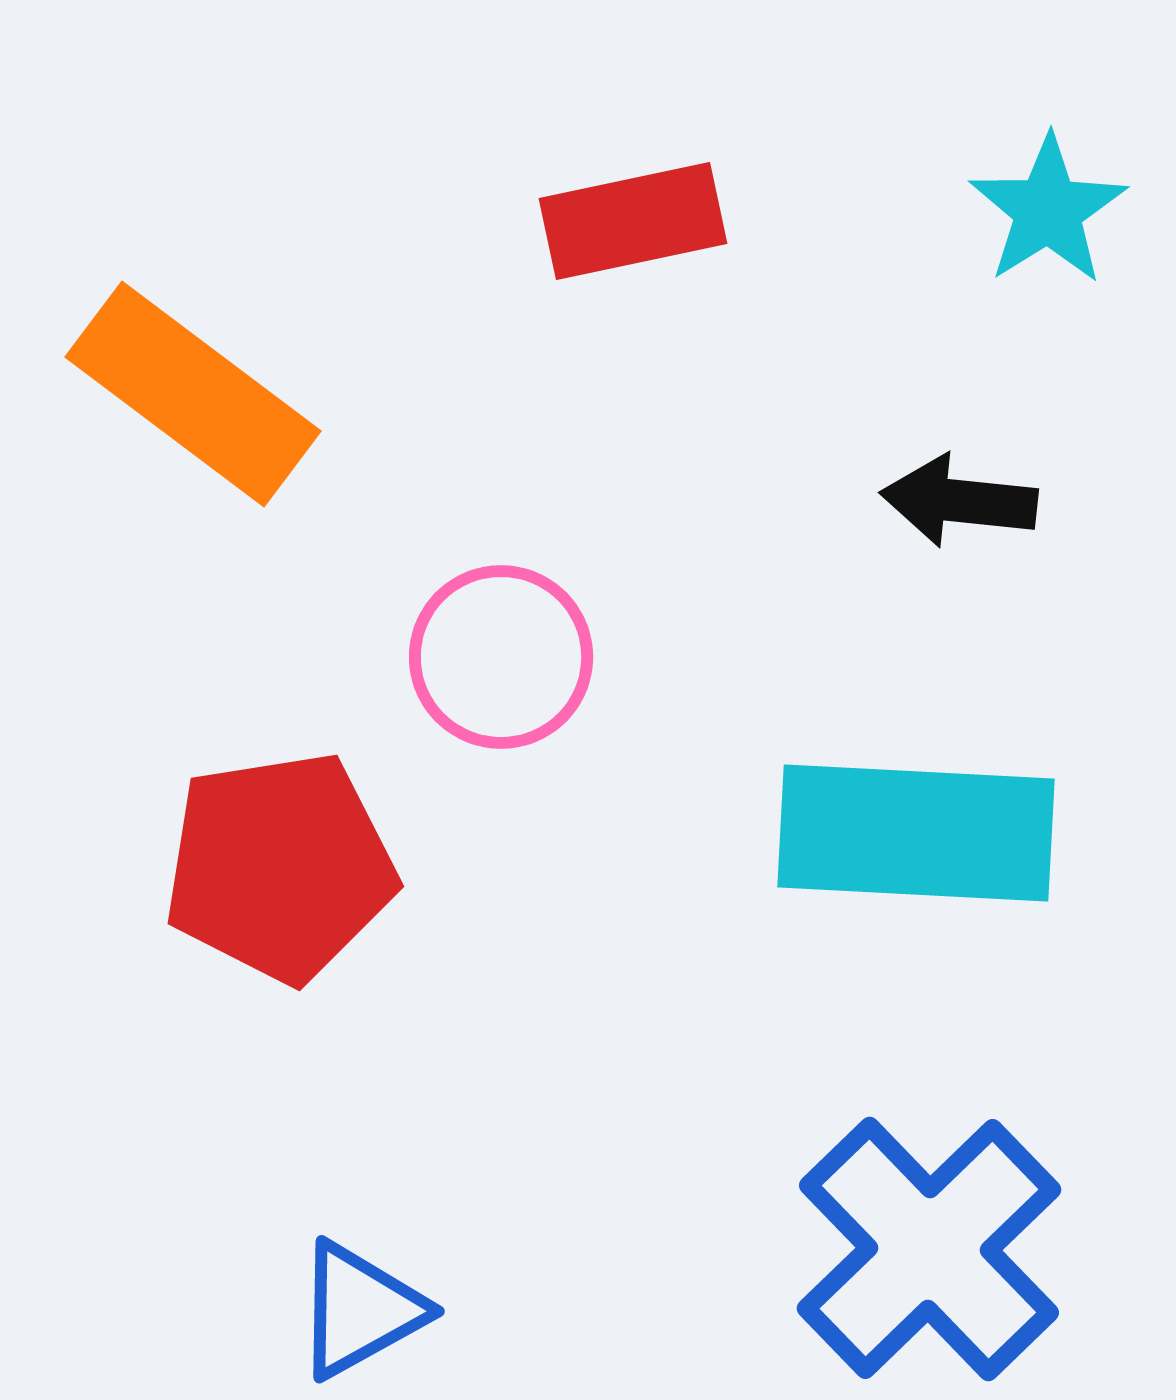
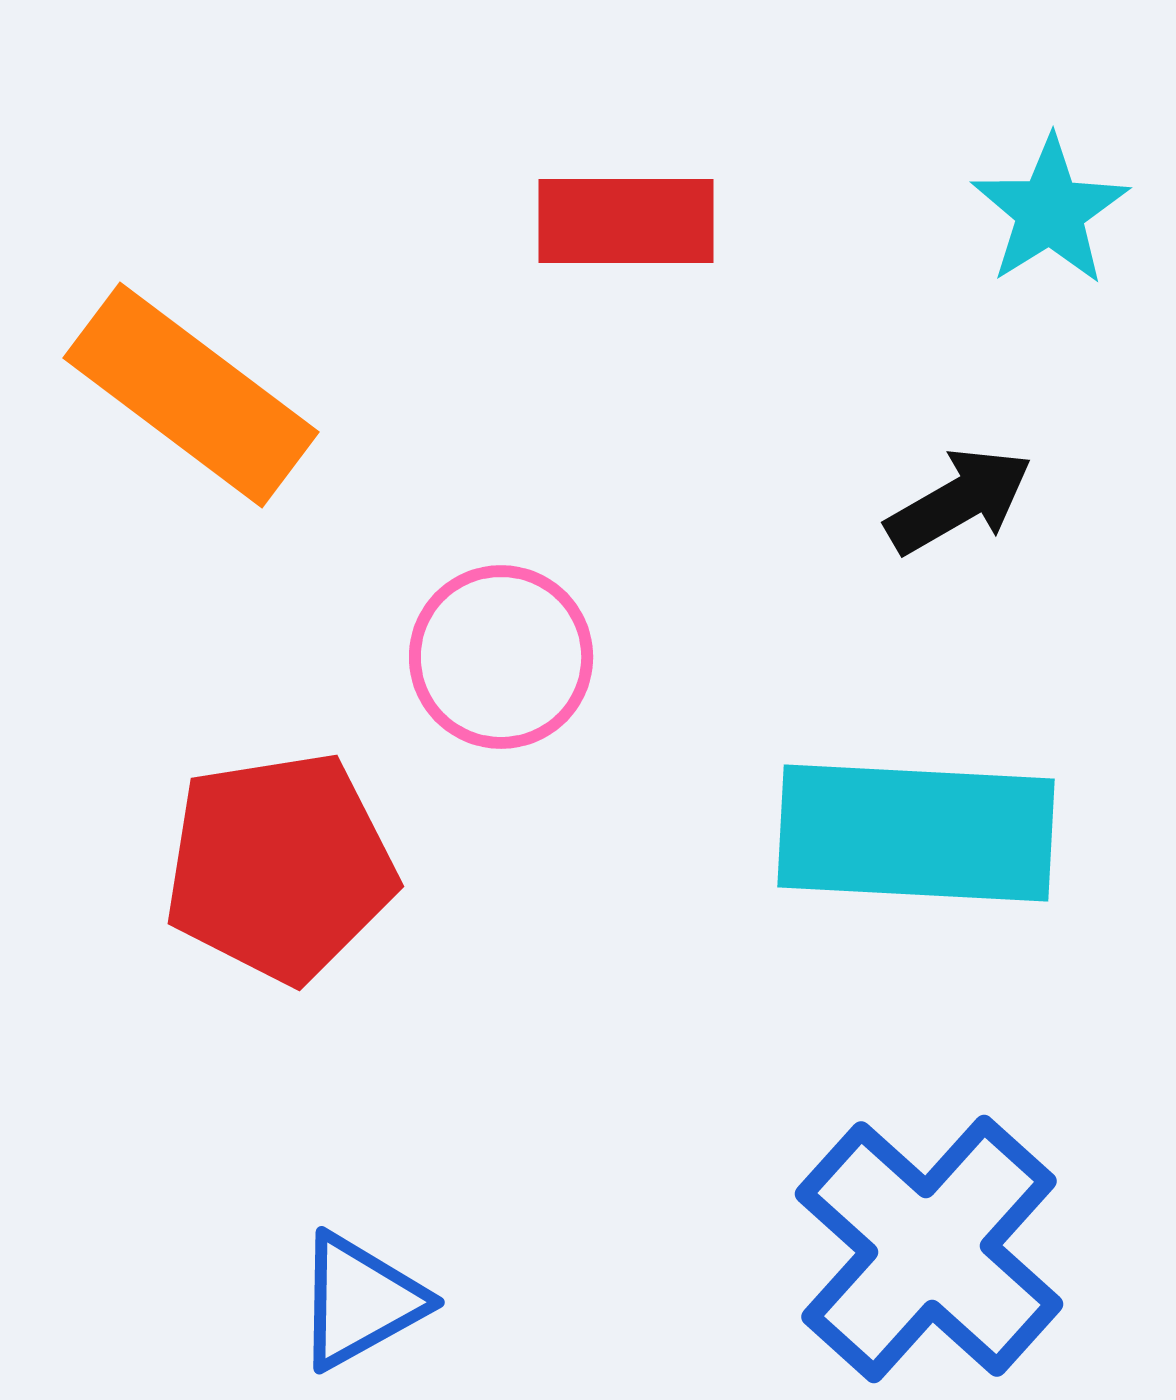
cyan star: moved 2 px right, 1 px down
red rectangle: moved 7 px left; rotated 12 degrees clockwise
orange rectangle: moved 2 px left, 1 px down
black arrow: rotated 144 degrees clockwise
blue cross: rotated 4 degrees counterclockwise
blue triangle: moved 9 px up
